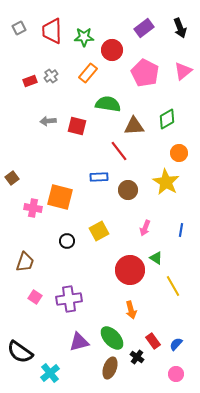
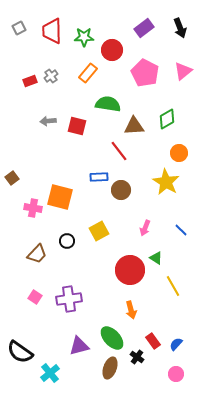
brown circle at (128, 190): moved 7 px left
blue line at (181, 230): rotated 56 degrees counterclockwise
brown trapezoid at (25, 262): moved 12 px right, 8 px up; rotated 25 degrees clockwise
purple triangle at (79, 342): moved 4 px down
